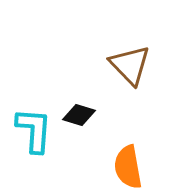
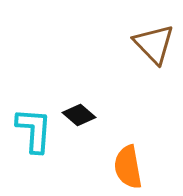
brown triangle: moved 24 px right, 21 px up
black diamond: rotated 24 degrees clockwise
